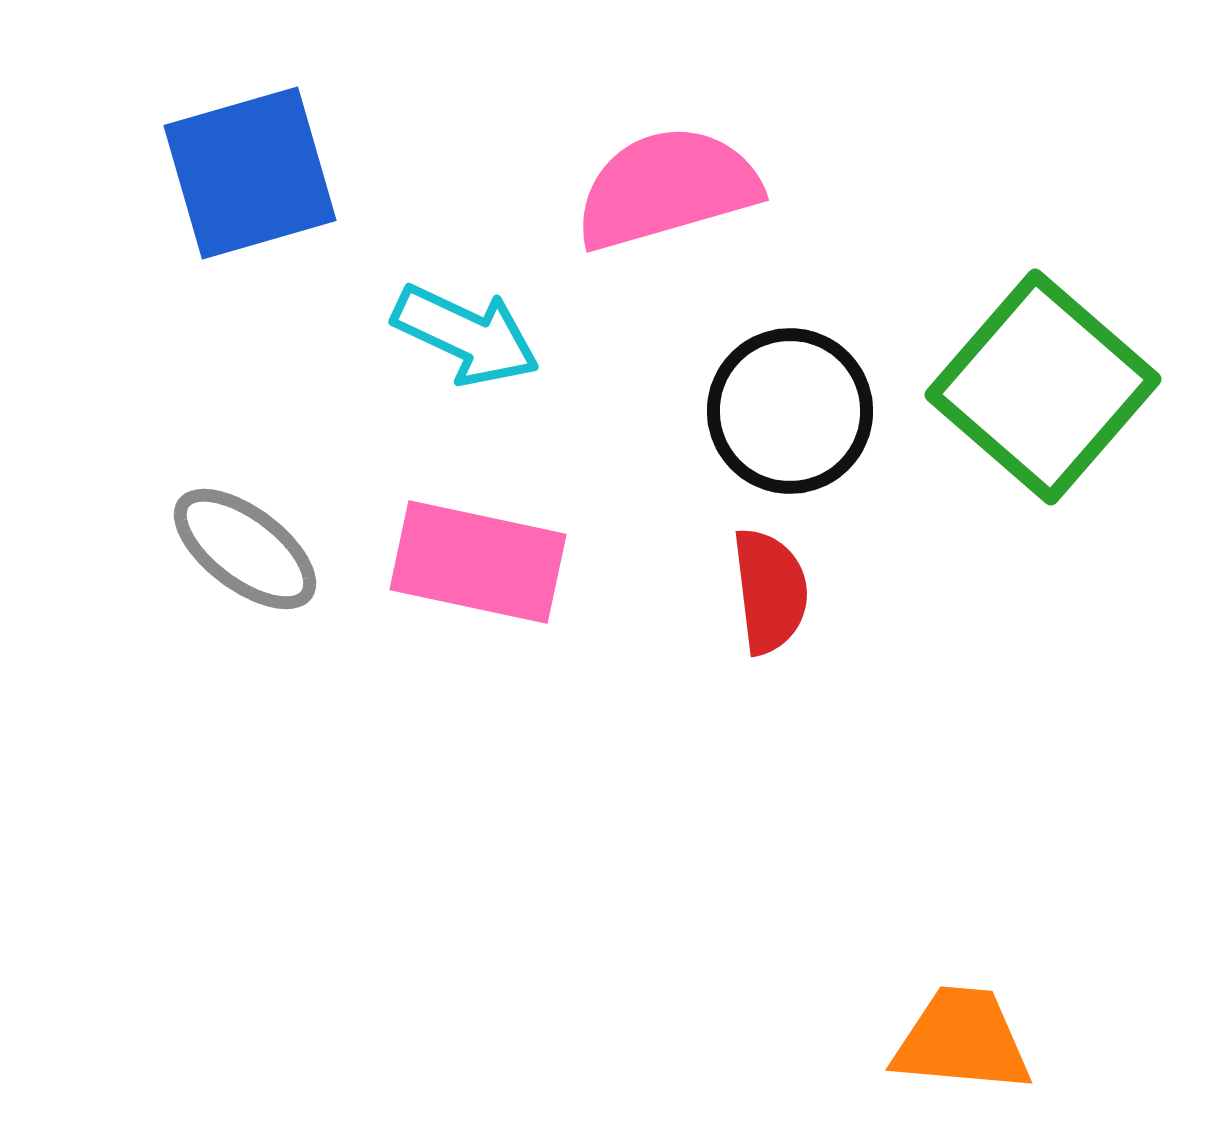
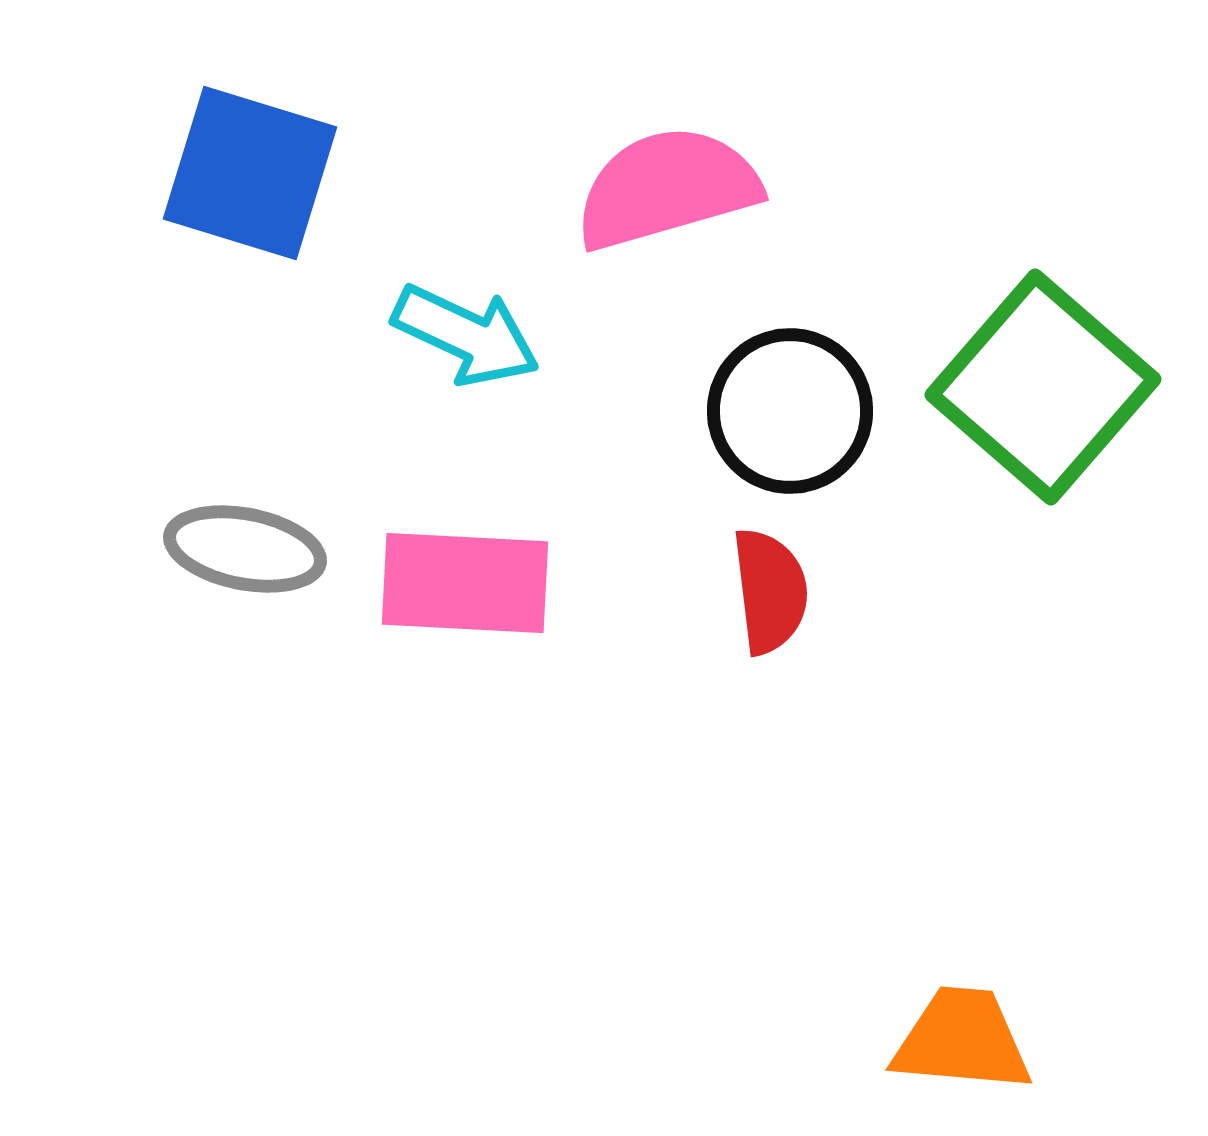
blue square: rotated 33 degrees clockwise
gray ellipse: rotated 26 degrees counterclockwise
pink rectangle: moved 13 px left, 21 px down; rotated 9 degrees counterclockwise
